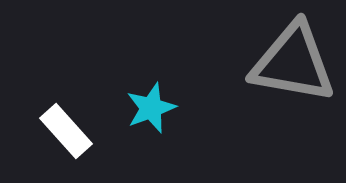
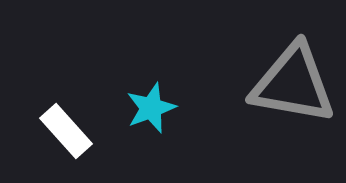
gray triangle: moved 21 px down
